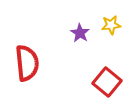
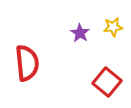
yellow star: moved 2 px right, 2 px down
